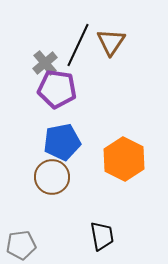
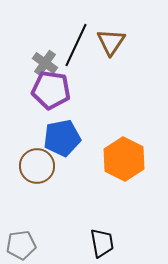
black line: moved 2 px left
gray cross: rotated 15 degrees counterclockwise
purple pentagon: moved 6 px left, 1 px down
blue pentagon: moved 4 px up
brown circle: moved 15 px left, 11 px up
black trapezoid: moved 7 px down
